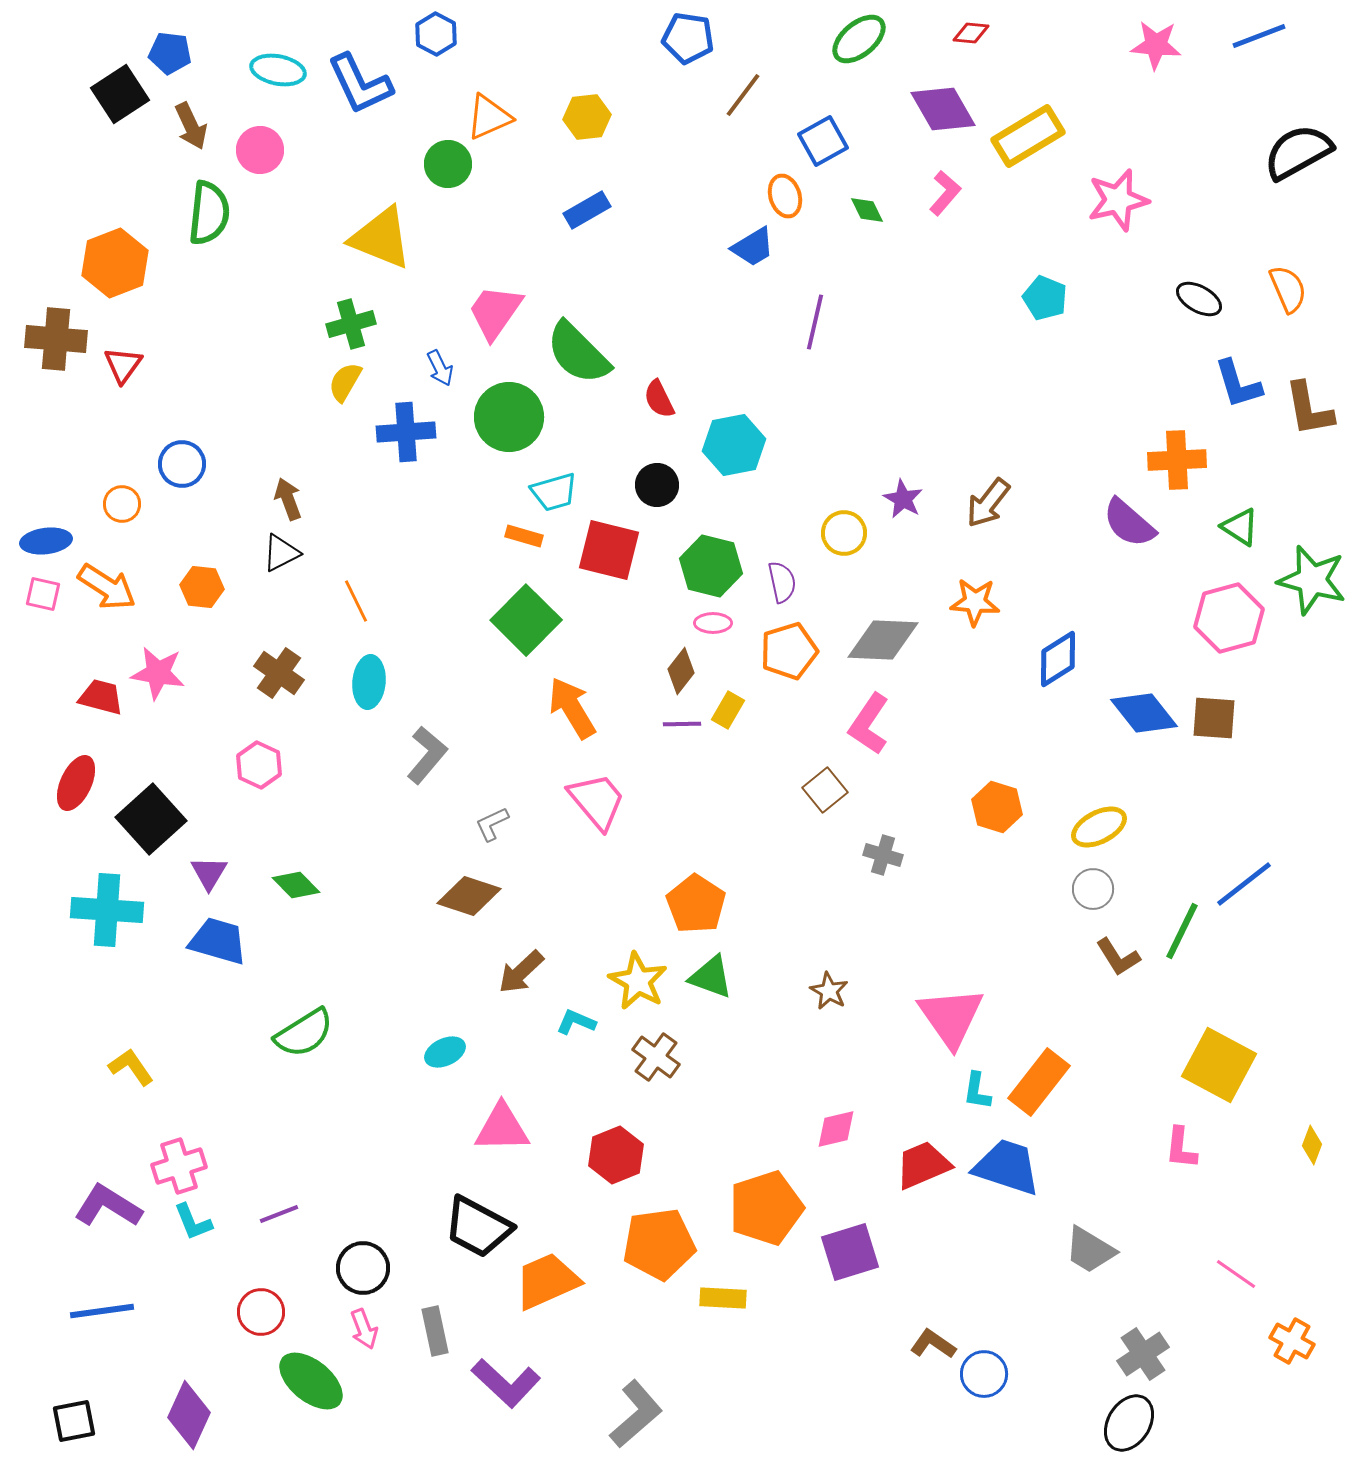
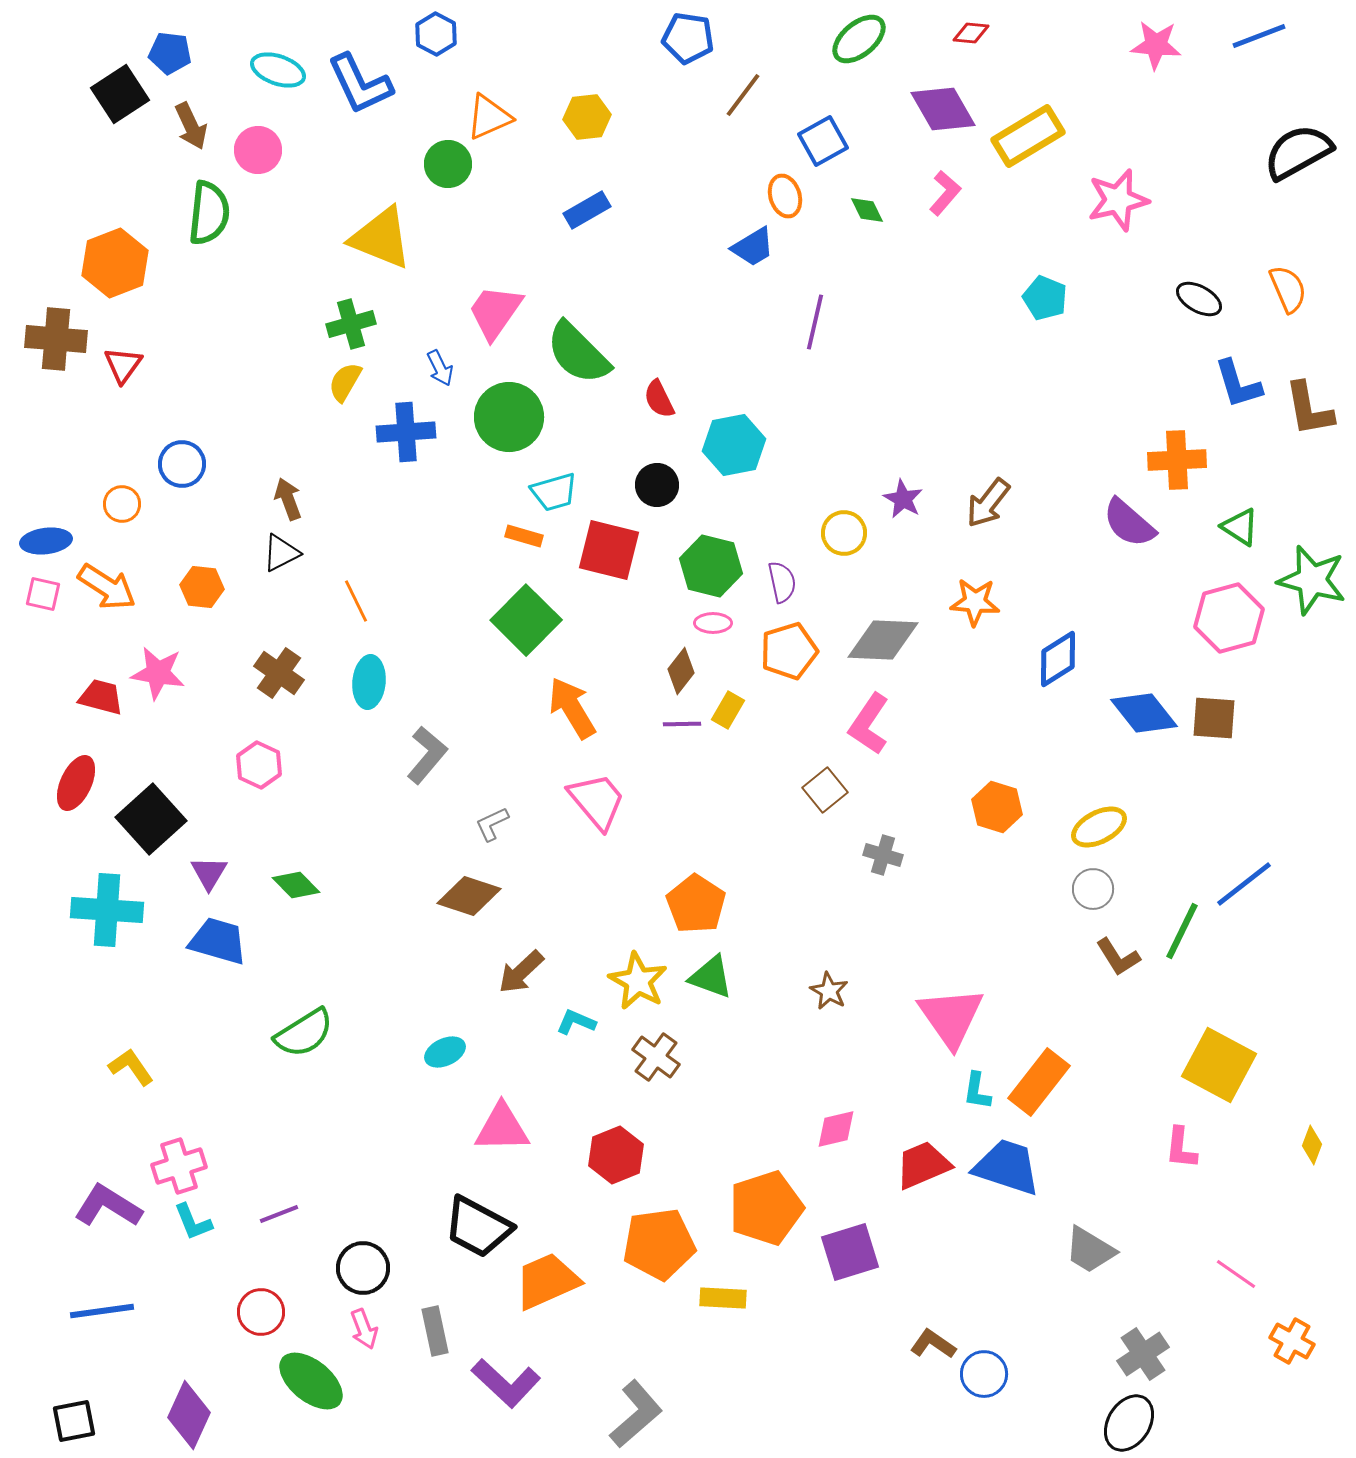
cyan ellipse at (278, 70): rotated 8 degrees clockwise
pink circle at (260, 150): moved 2 px left
